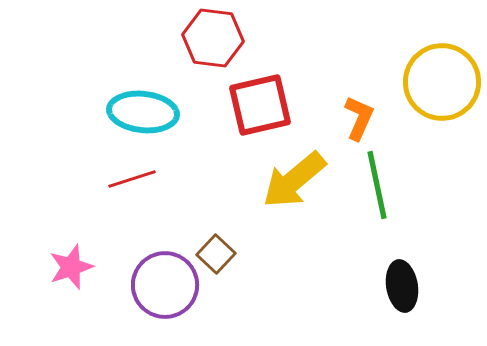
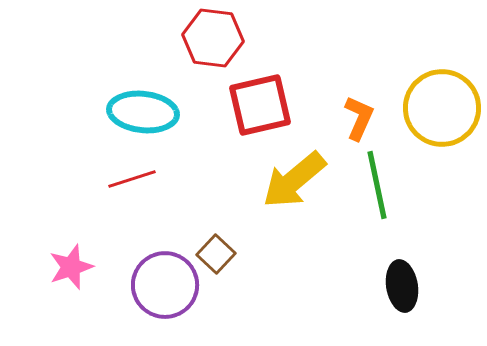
yellow circle: moved 26 px down
